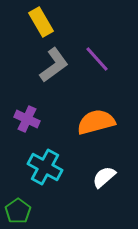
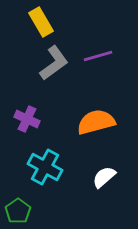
purple line: moved 1 px right, 3 px up; rotated 64 degrees counterclockwise
gray L-shape: moved 2 px up
